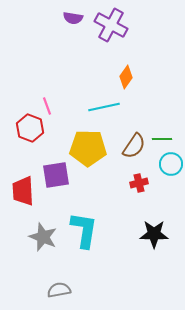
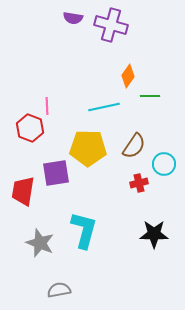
purple cross: rotated 12 degrees counterclockwise
orange diamond: moved 2 px right, 1 px up
pink line: rotated 18 degrees clockwise
green line: moved 12 px left, 43 px up
cyan circle: moved 7 px left
purple square: moved 2 px up
red trapezoid: rotated 12 degrees clockwise
cyan L-shape: rotated 6 degrees clockwise
gray star: moved 3 px left, 6 px down
